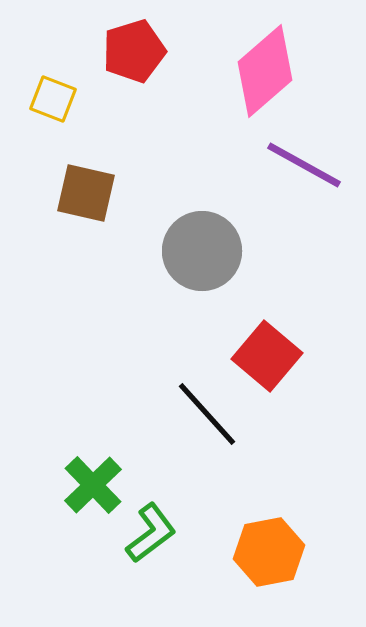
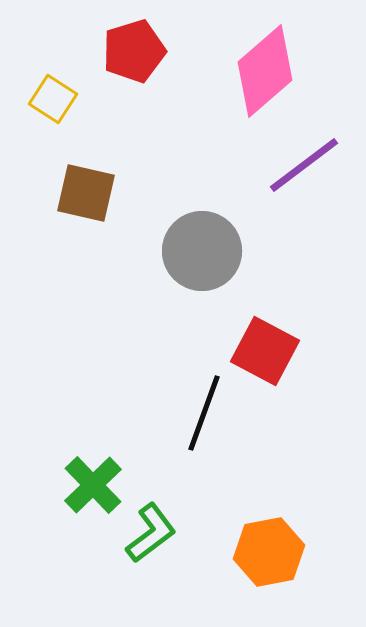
yellow square: rotated 12 degrees clockwise
purple line: rotated 66 degrees counterclockwise
red square: moved 2 px left, 5 px up; rotated 12 degrees counterclockwise
black line: moved 3 px left, 1 px up; rotated 62 degrees clockwise
